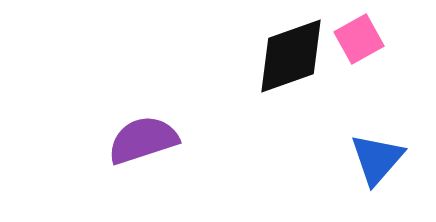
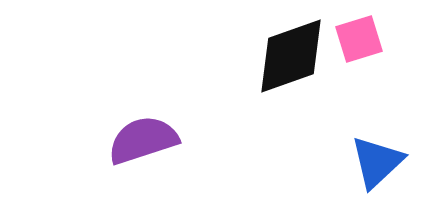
pink square: rotated 12 degrees clockwise
blue triangle: moved 3 px down; rotated 6 degrees clockwise
